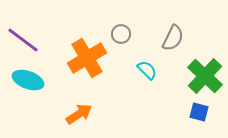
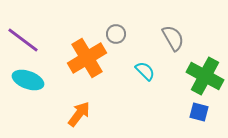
gray circle: moved 5 px left
gray semicircle: rotated 56 degrees counterclockwise
cyan semicircle: moved 2 px left, 1 px down
green cross: rotated 15 degrees counterclockwise
orange arrow: rotated 20 degrees counterclockwise
